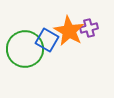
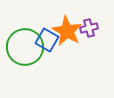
orange star: moved 2 px left
green circle: moved 2 px up
